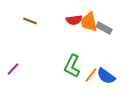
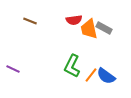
orange trapezoid: moved 7 px down
purple line: rotated 72 degrees clockwise
